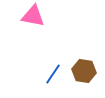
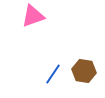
pink triangle: rotated 30 degrees counterclockwise
